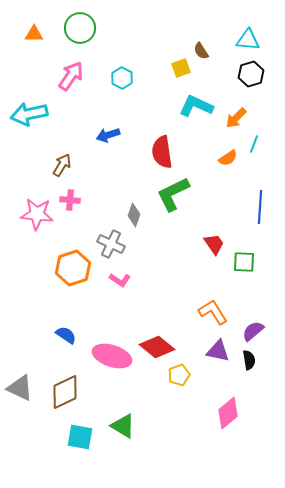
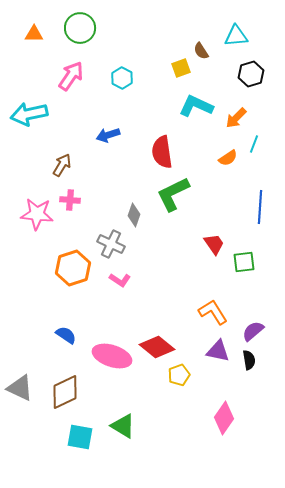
cyan triangle: moved 12 px left, 4 px up; rotated 10 degrees counterclockwise
green square: rotated 10 degrees counterclockwise
pink diamond: moved 4 px left, 5 px down; rotated 16 degrees counterclockwise
